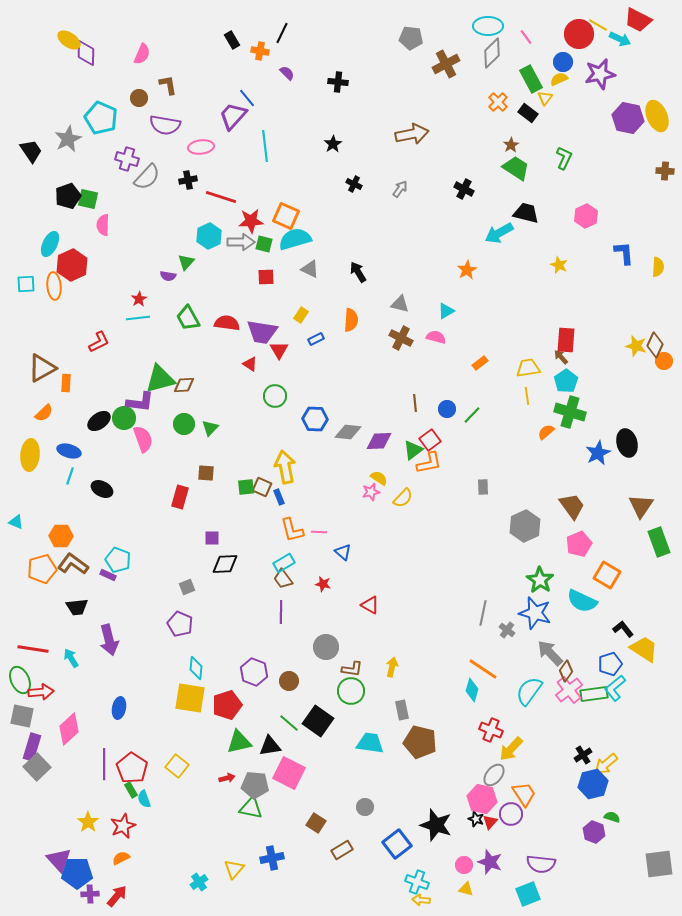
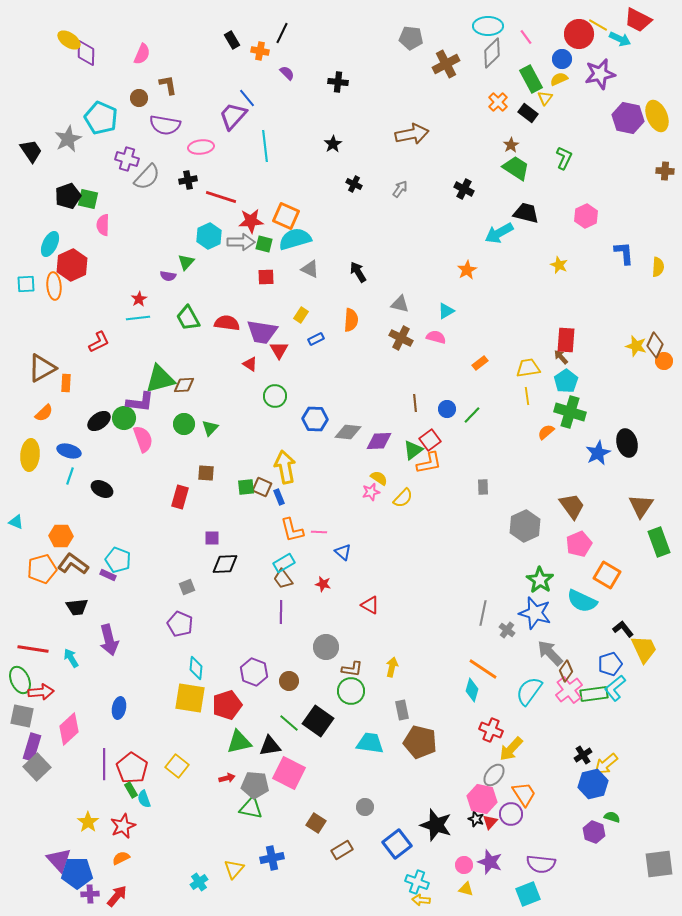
blue circle at (563, 62): moved 1 px left, 3 px up
yellow trapezoid at (644, 649): rotated 32 degrees clockwise
